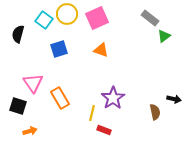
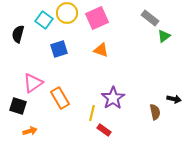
yellow circle: moved 1 px up
pink triangle: rotated 30 degrees clockwise
red rectangle: rotated 16 degrees clockwise
